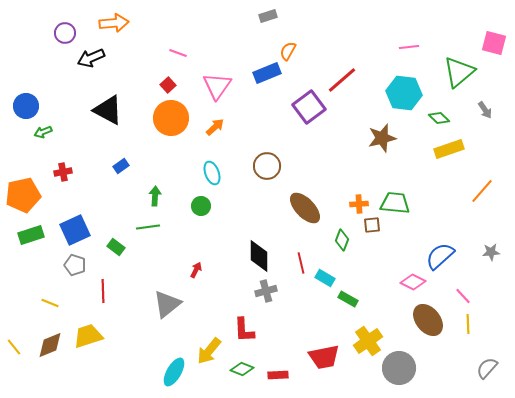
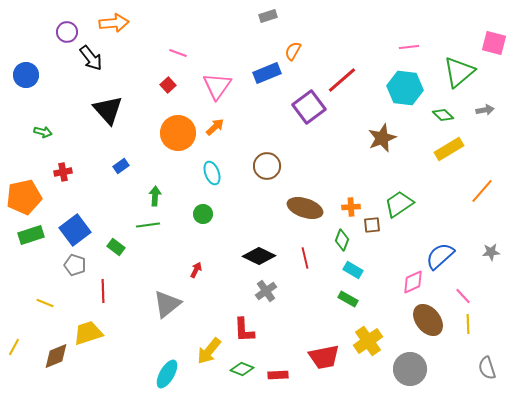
purple circle at (65, 33): moved 2 px right, 1 px up
orange semicircle at (288, 51): moved 5 px right
black arrow at (91, 58): rotated 104 degrees counterclockwise
cyan hexagon at (404, 93): moved 1 px right, 5 px up
blue circle at (26, 106): moved 31 px up
black triangle at (108, 110): rotated 20 degrees clockwise
gray arrow at (485, 110): rotated 66 degrees counterclockwise
orange circle at (171, 118): moved 7 px right, 15 px down
green diamond at (439, 118): moved 4 px right, 3 px up
green arrow at (43, 132): rotated 144 degrees counterclockwise
brown star at (382, 138): rotated 8 degrees counterclockwise
yellow rectangle at (449, 149): rotated 12 degrees counterclockwise
orange pentagon at (23, 195): moved 1 px right, 2 px down
green trapezoid at (395, 203): moved 4 px right, 1 px down; rotated 40 degrees counterclockwise
orange cross at (359, 204): moved 8 px left, 3 px down
green circle at (201, 206): moved 2 px right, 8 px down
brown ellipse at (305, 208): rotated 28 degrees counterclockwise
green line at (148, 227): moved 2 px up
blue square at (75, 230): rotated 12 degrees counterclockwise
black diamond at (259, 256): rotated 64 degrees counterclockwise
red line at (301, 263): moved 4 px right, 5 px up
cyan rectangle at (325, 278): moved 28 px right, 8 px up
pink diamond at (413, 282): rotated 50 degrees counterclockwise
gray cross at (266, 291): rotated 20 degrees counterclockwise
yellow line at (50, 303): moved 5 px left
yellow trapezoid at (88, 336): moved 3 px up
brown diamond at (50, 345): moved 6 px right, 11 px down
yellow line at (14, 347): rotated 66 degrees clockwise
gray circle at (399, 368): moved 11 px right, 1 px down
gray semicircle at (487, 368): rotated 60 degrees counterclockwise
cyan ellipse at (174, 372): moved 7 px left, 2 px down
